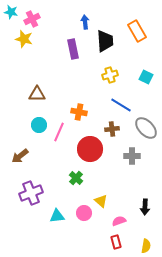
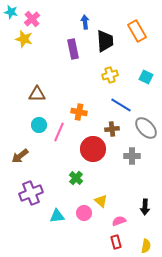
pink cross: rotated 14 degrees counterclockwise
red circle: moved 3 px right
